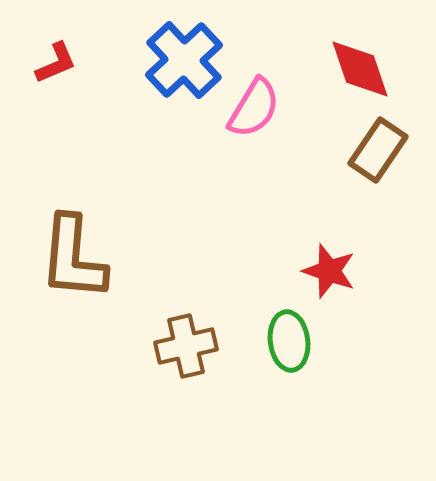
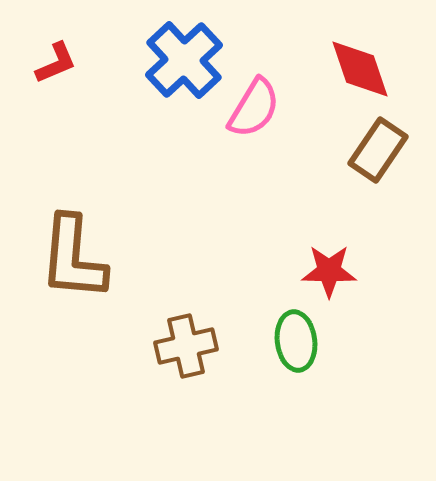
red star: rotated 18 degrees counterclockwise
green ellipse: moved 7 px right
